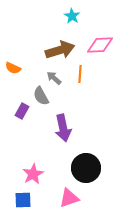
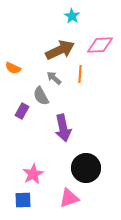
brown arrow: rotated 8 degrees counterclockwise
